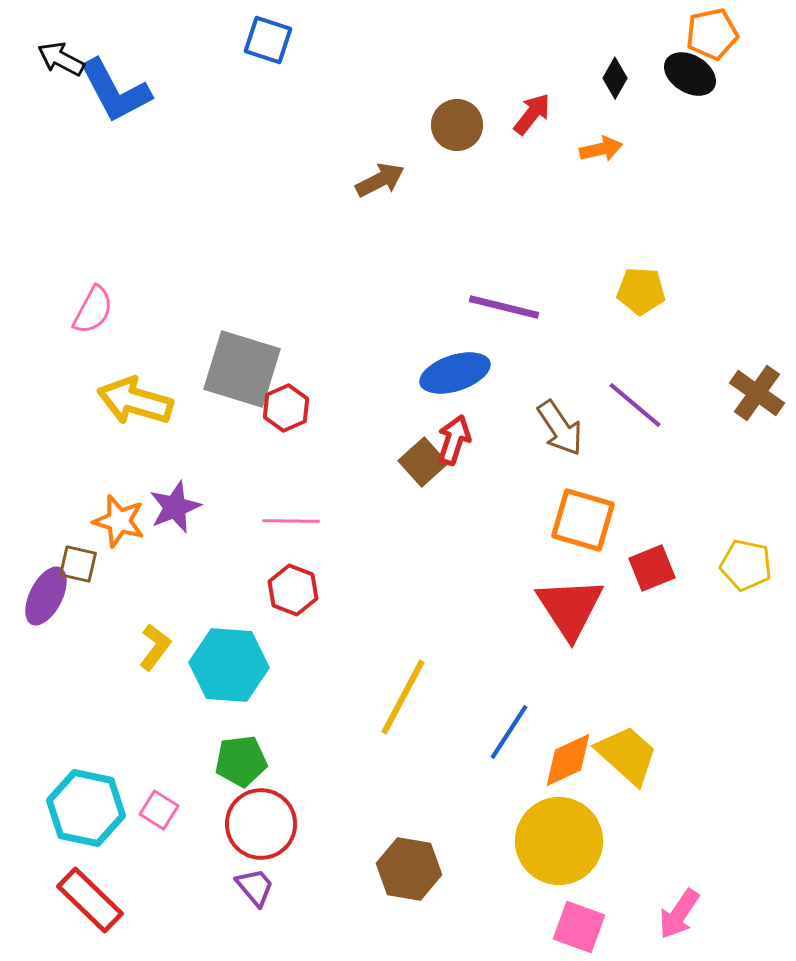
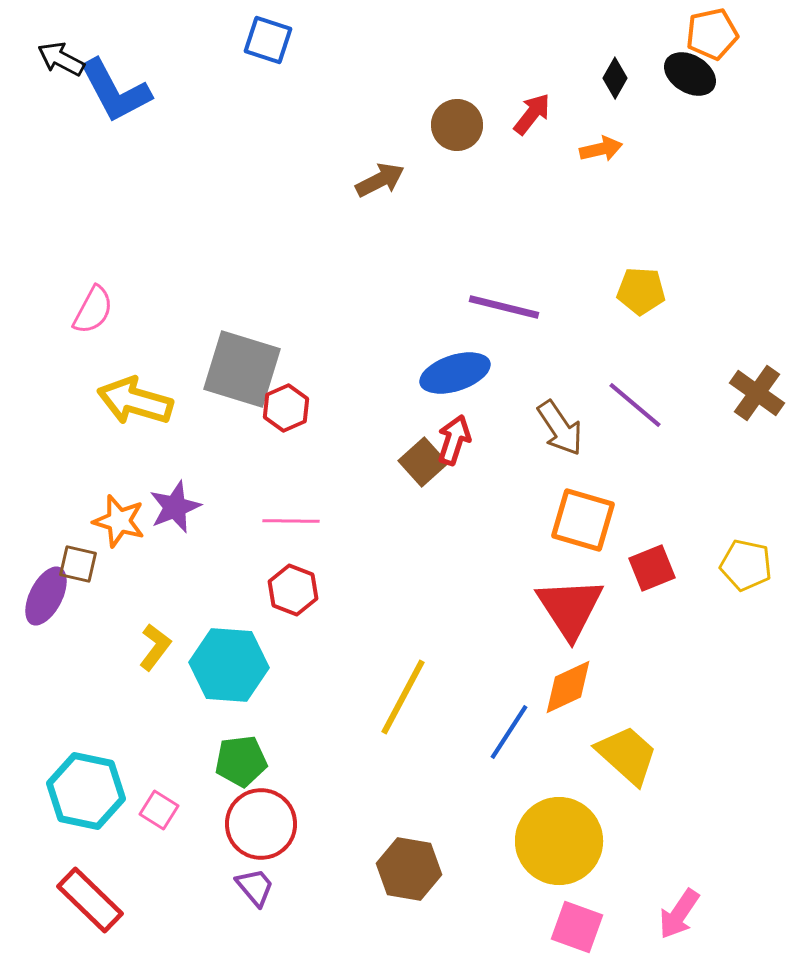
orange diamond at (568, 760): moved 73 px up
cyan hexagon at (86, 808): moved 17 px up
pink square at (579, 927): moved 2 px left
